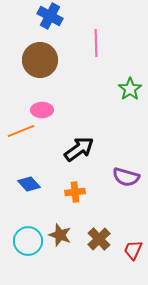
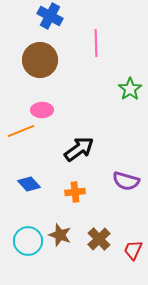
purple semicircle: moved 4 px down
